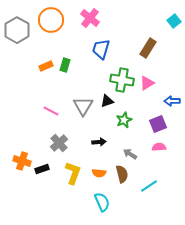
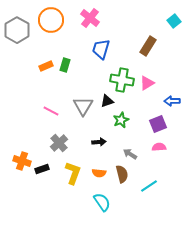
brown rectangle: moved 2 px up
green star: moved 3 px left
cyan semicircle: rotated 12 degrees counterclockwise
